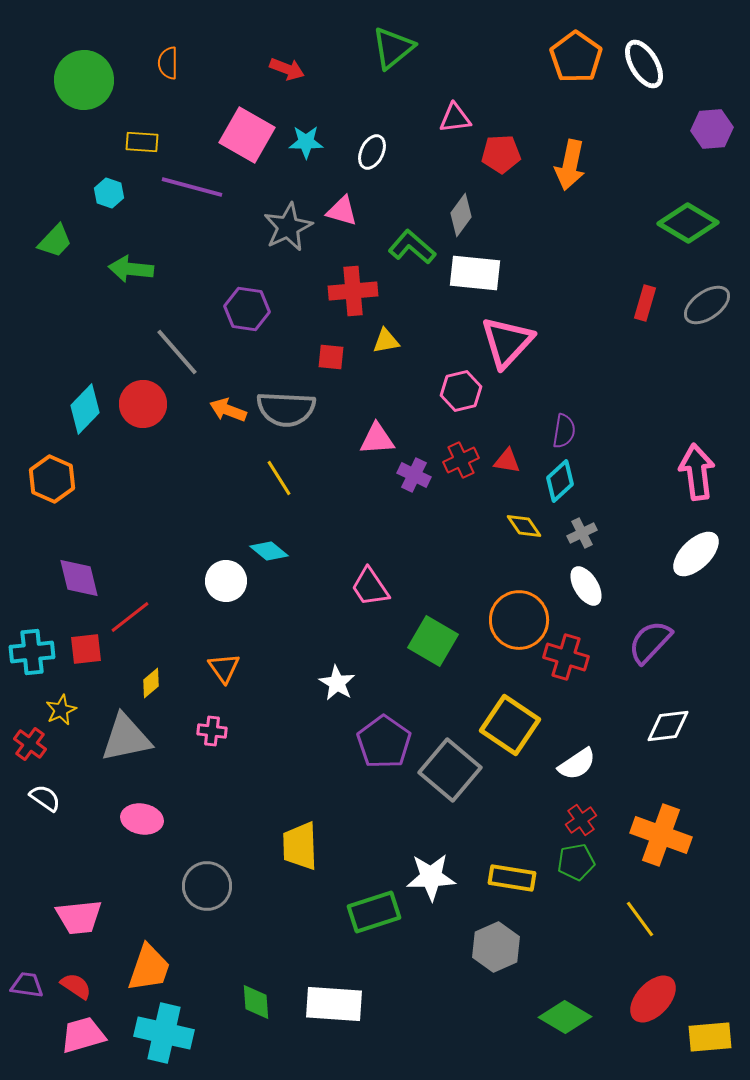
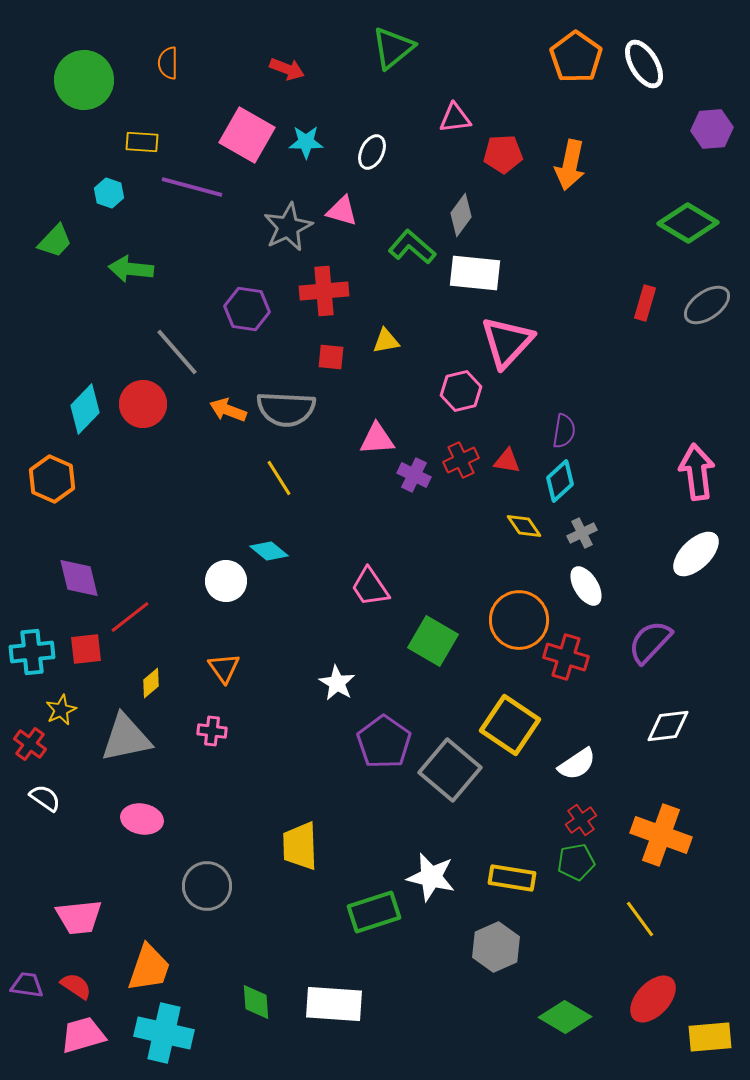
red pentagon at (501, 154): moved 2 px right
red cross at (353, 291): moved 29 px left
white star at (431, 877): rotated 15 degrees clockwise
